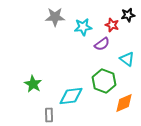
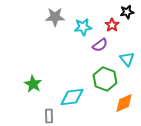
black star: moved 1 px left, 3 px up
red star: rotated 16 degrees clockwise
purple semicircle: moved 2 px left, 1 px down
cyan triangle: rotated 14 degrees clockwise
green hexagon: moved 1 px right, 2 px up
cyan diamond: moved 1 px right, 1 px down
gray rectangle: moved 1 px down
